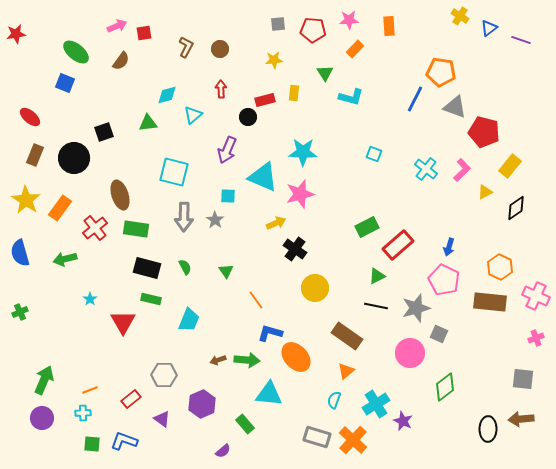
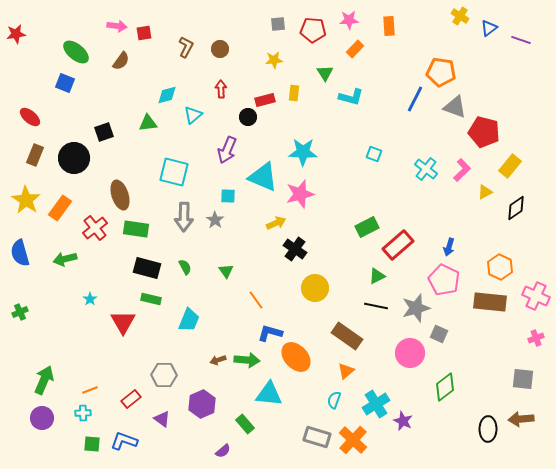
pink arrow at (117, 26): rotated 30 degrees clockwise
